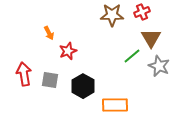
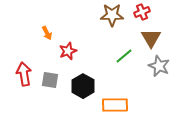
orange arrow: moved 2 px left
green line: moved 8 px left
